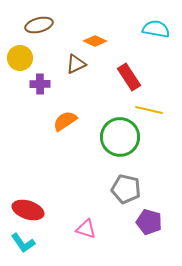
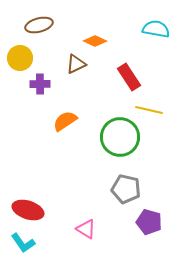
pink triangle: rotated 15 degrees clockwise
